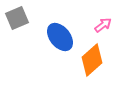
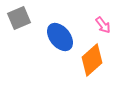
gray square: moved 2 px right
pink arrow: rotated 90 degrees clockwise
